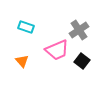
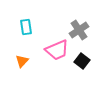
cyan rectangle: rotated 63 degrees clockwise
orange triangle: rotated 24 degrees clockwise
